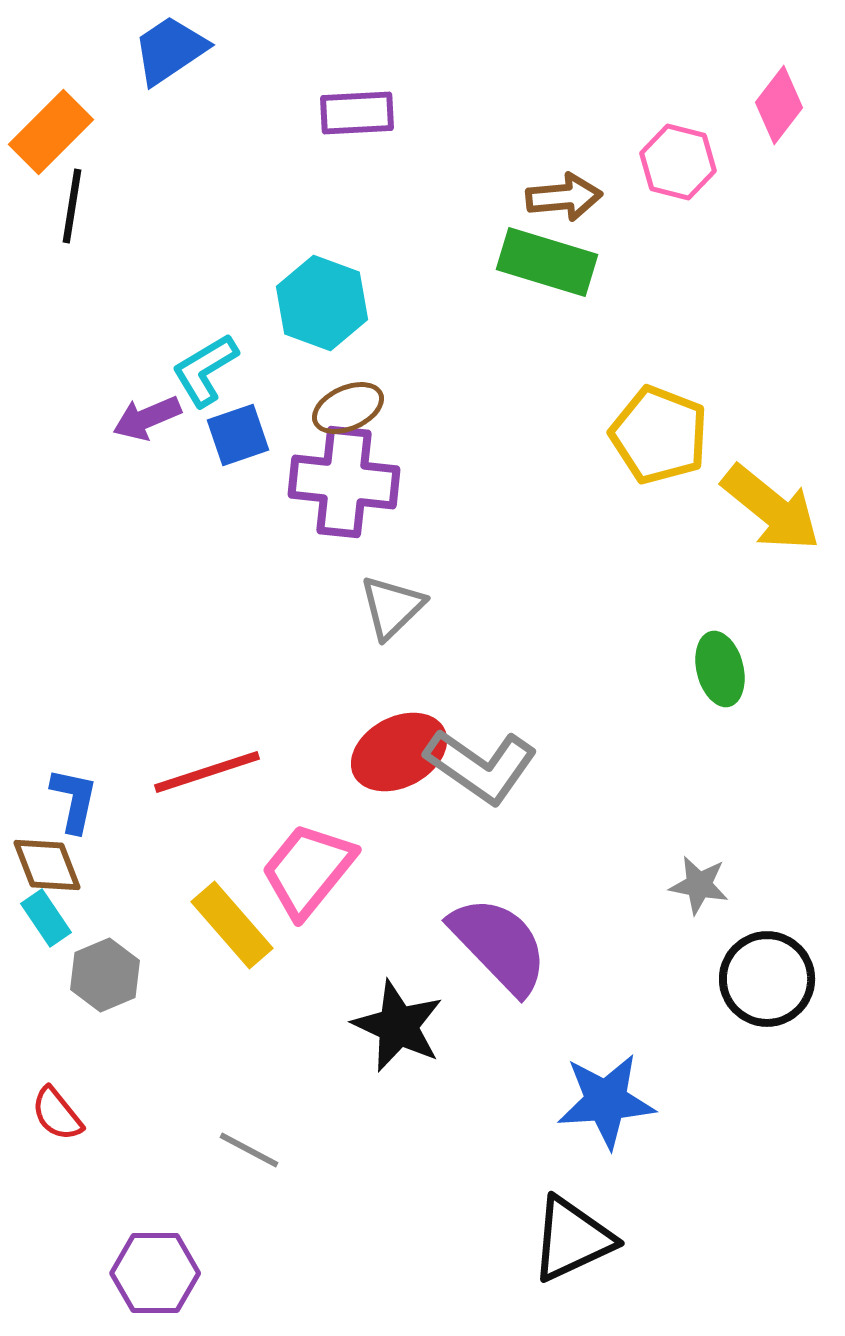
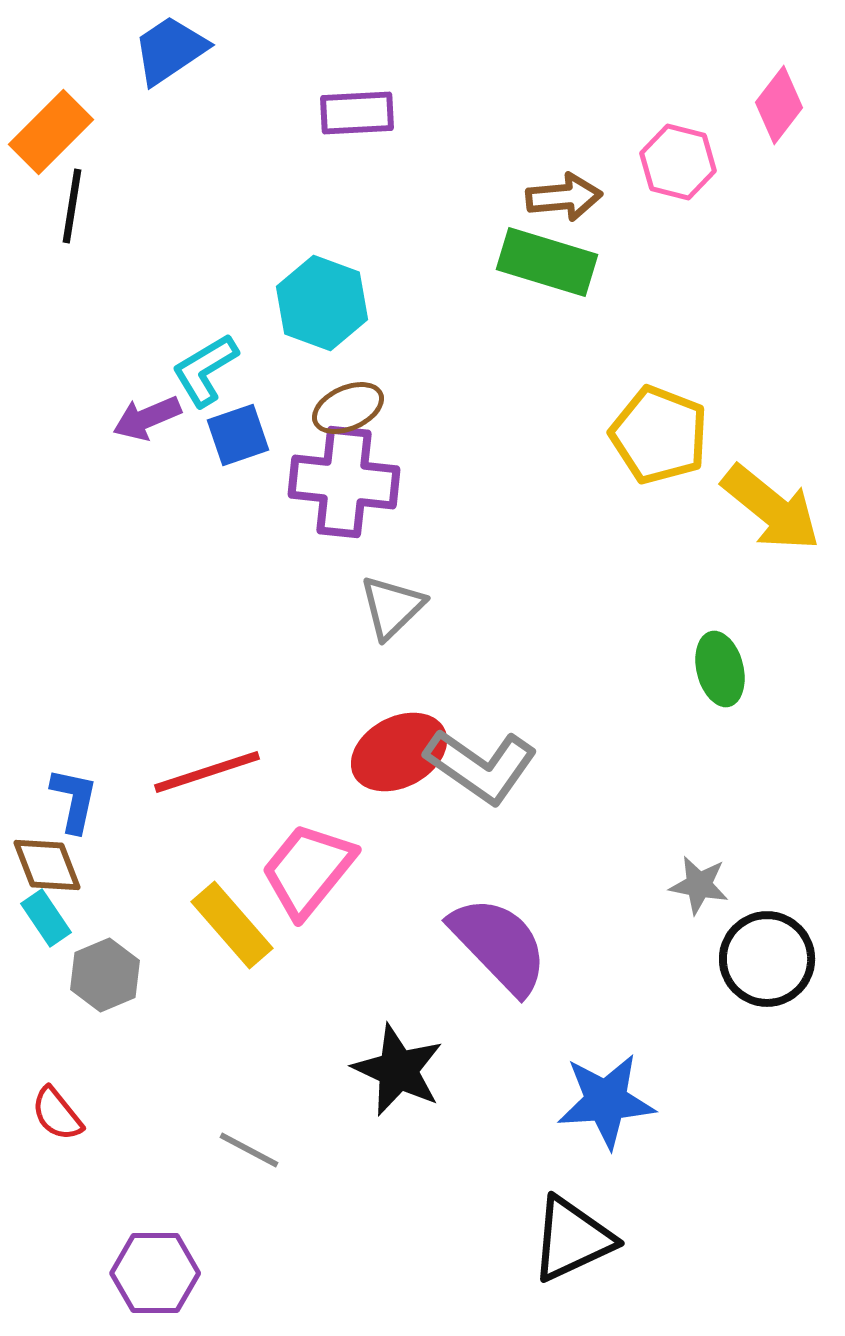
black circle: moved 20 px up
black star: moved 44 px down
